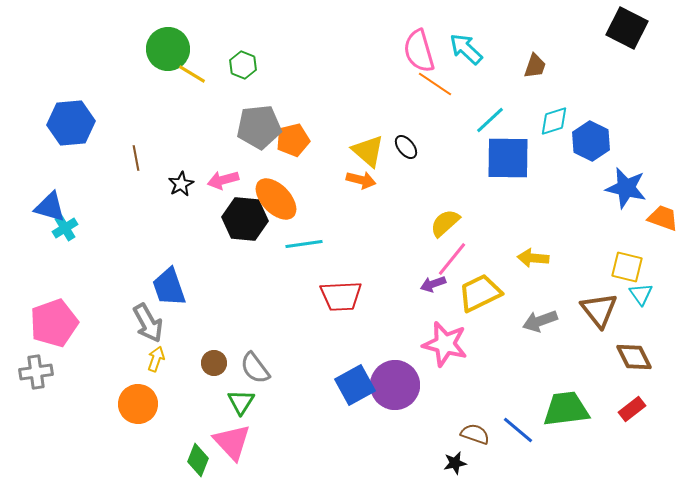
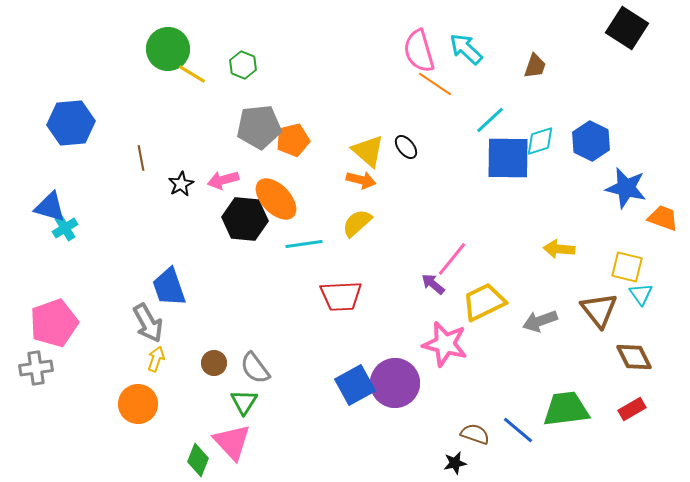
black square at (627, 28): rotated 6 degrees clockwise
cyan diamond at (554, 121): moved 14 px left, 20 px down
brown line at (136, 158): moved 5 px right
yellow semicircle at (445, 223): moved 88 px left
yellow arrow at (533, 258): moved 26 px right, 9 px up
purple arrow at (433, 284): rotated 60 degrees clockwise
yellow trapezoid at (480, 293): moved 4 px right, 9 px down
gray cross at (36, 372): moved 4 px up
purple circle at (395, 385): moved 2 px up
green triangle at (241, 402): moved 3 px right
red rectangle at (632, 409): rotated 8 degrees clockwise
